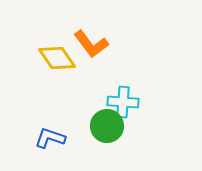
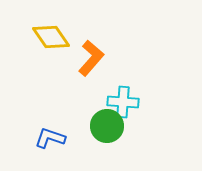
orange L-shape: moved 14 px down; rotated 102 degrees counterclockwise
yellow diamond: moved 6 px left, 21 px up
